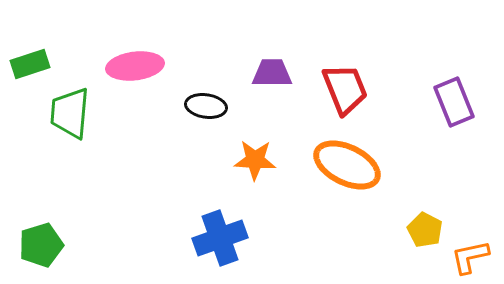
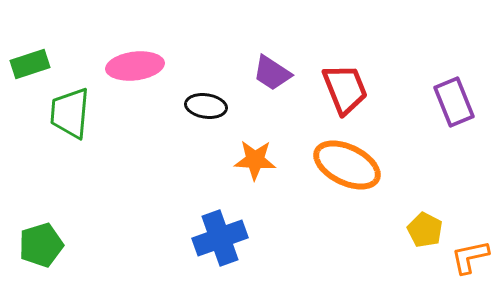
purple trapezoid: rotated 147 degrees counterclockwise
